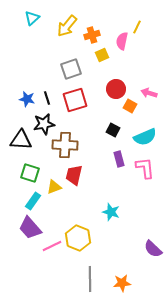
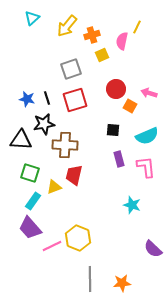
black square: rotated 24 degrees counterclockwise
cyan semicircle: moved 2 px right, 1 px up
pink L-shape: moved 1 px right, 1 px up
cyan star: moved 21 px right, 7 px up
